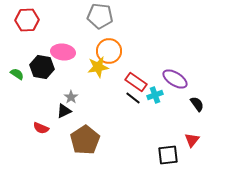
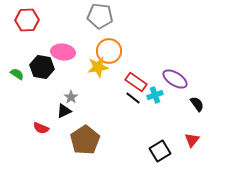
black square: moved 8 px left, 4 px up; rotated 25 degrees counterclockwise
